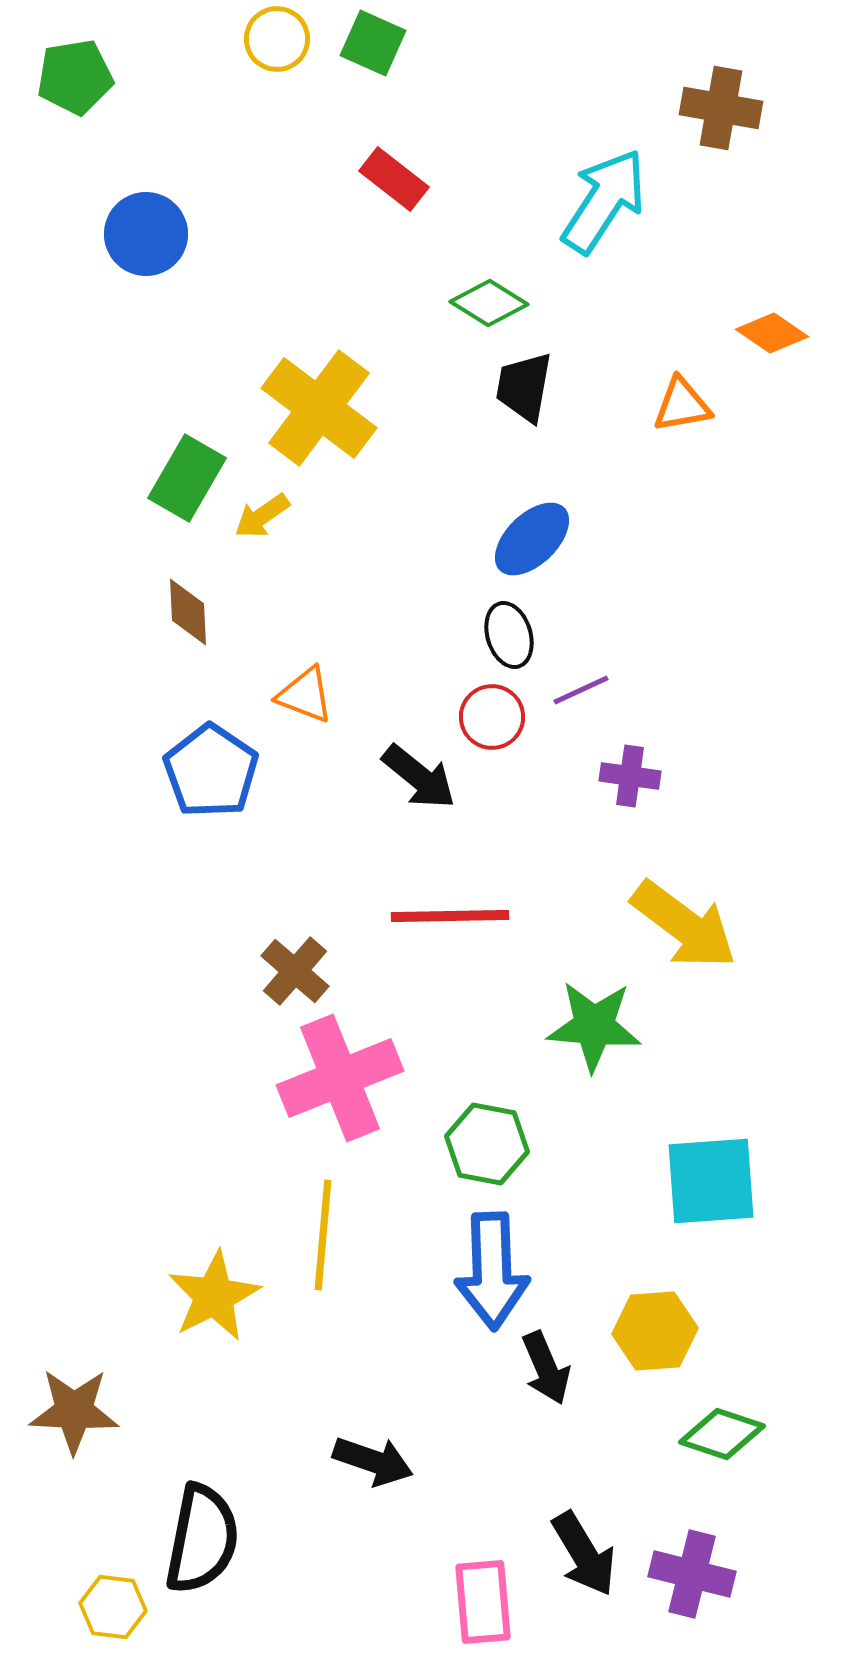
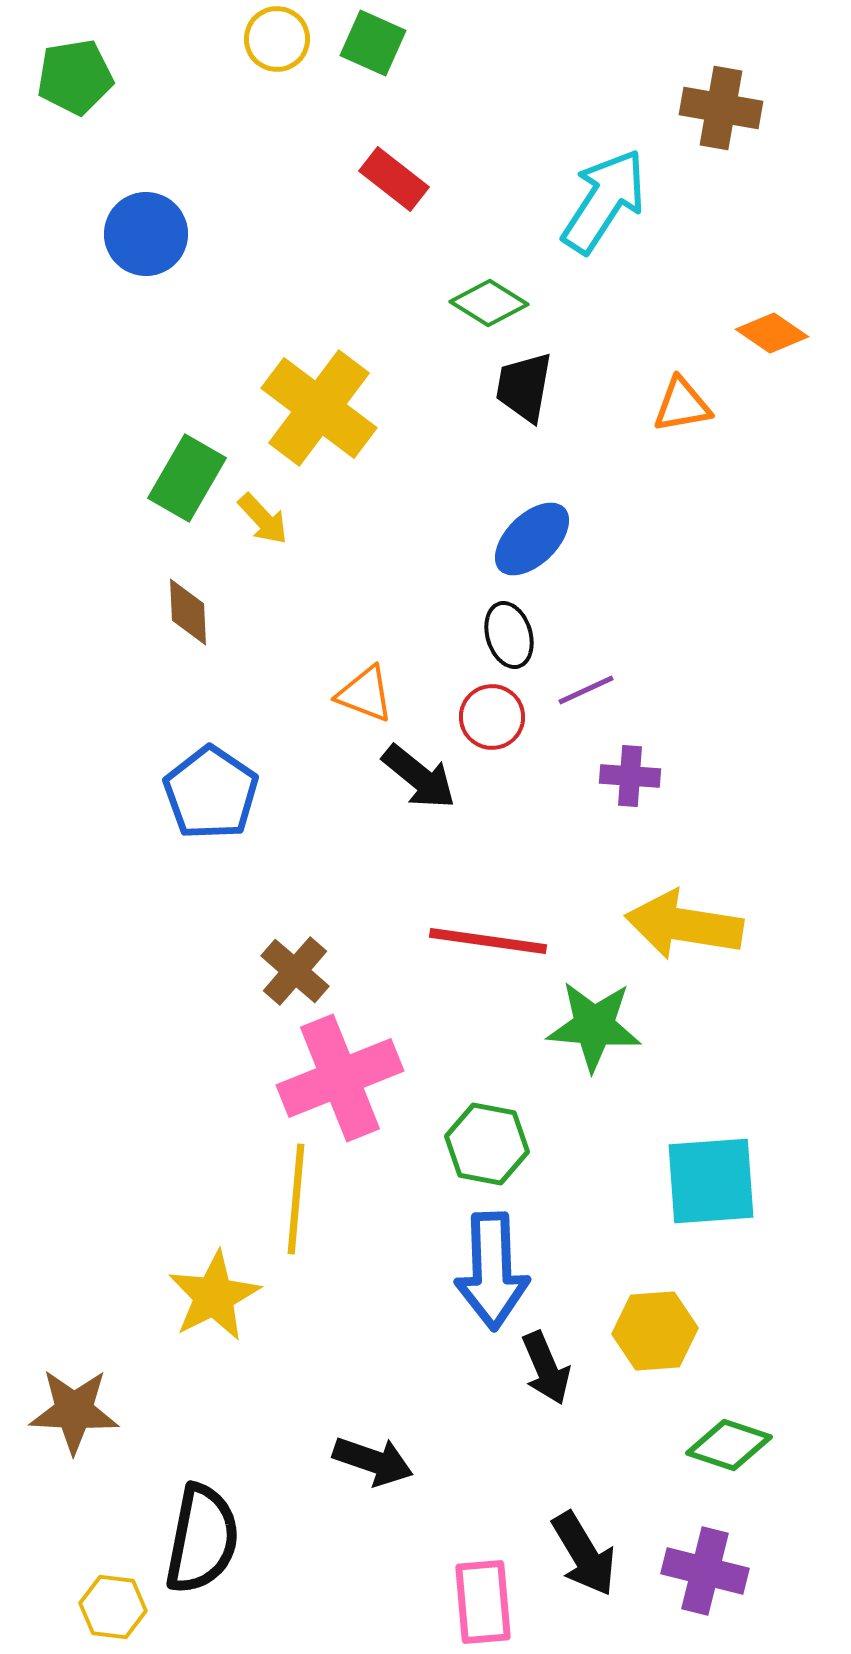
yellow arrow at (262, 516): moved 1 px right, 3 px down; rotated 98 degrees counterclockwise
purple line at (581, 690): moved 5 px right
orange triangle at (305, 695): moved 60 px right, 1 px up
blue pentagon at (211, 771): moved 22 px down
purple cross at (630, 776): rotated 4 degrees counterclockwise
red line at (450, 916): moved 38 px right, 25 px down; rotated 9 degrees clockwise
yellow arrow at (684, 925): rotated 152 degrees clockwise
yellow line at (323, 1235): moved 27 px left, 36 px up
green diamond at (722, 1434): moved 7 px right, 11 px down
purple cross at (692, 1574): moved 13 px right, 3 px up
